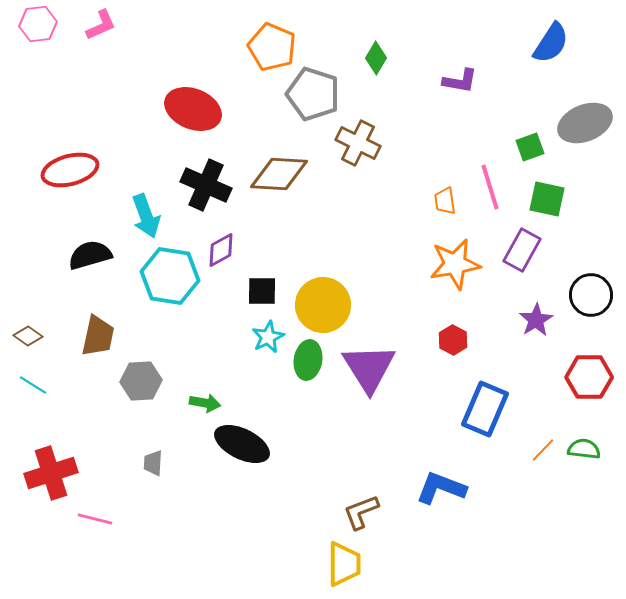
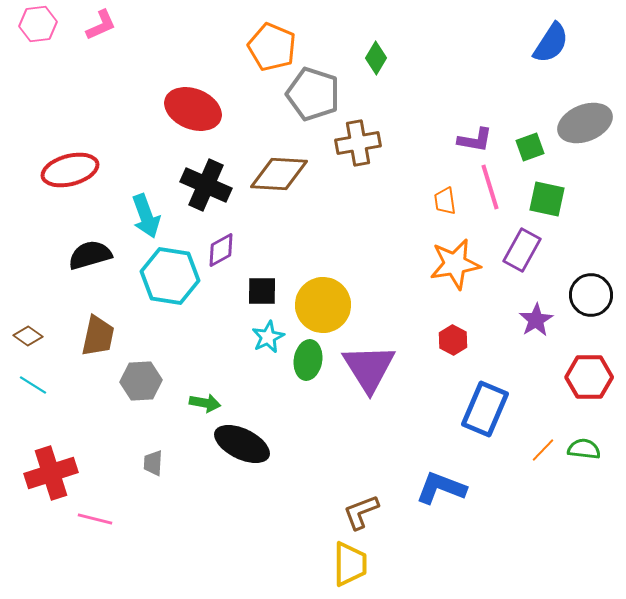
purple L-shape at (460, 81): moved 15 px right, 59 px down
brown cross at (358, 143): rotated 36 degrees counterclockwise
yellow trapezoid at (344, 564): moved 6 px right
